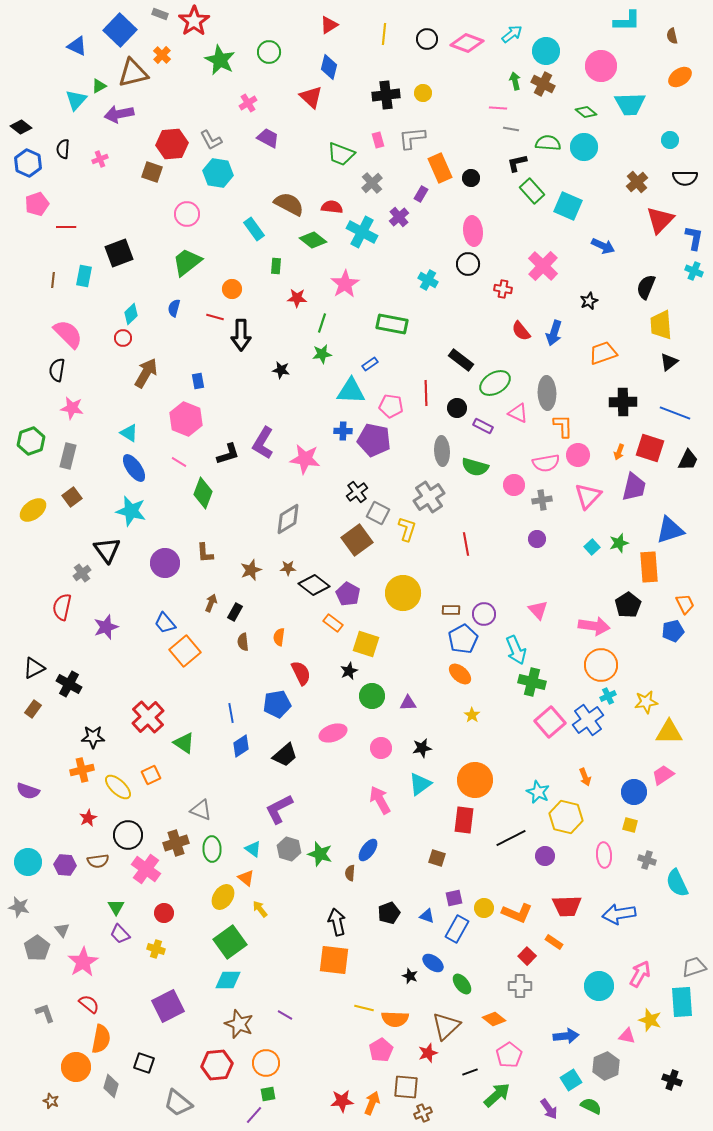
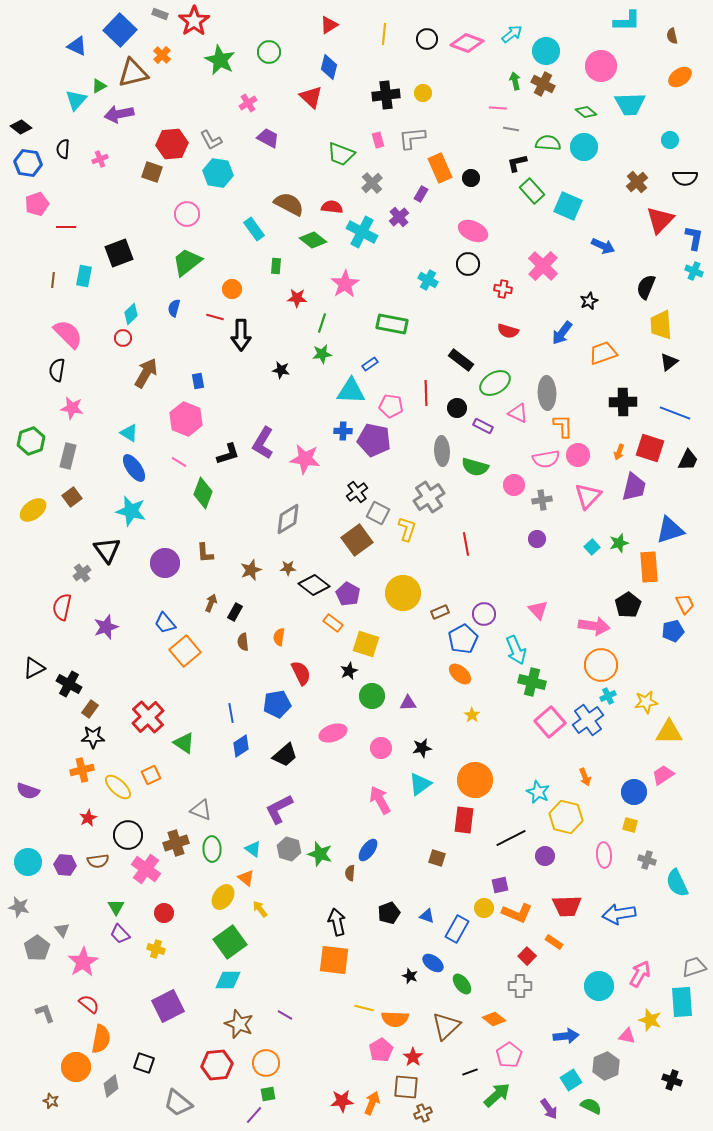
blue hexagon at (28, 163): rotated 16 degrees counterclockwise
pink ellipse at (473, 231): rotated 60 degrees counterclockwise
red semicircle at (521, 331): moved 13 px left; rotated 35 degrees counterclockwise
blue arrow at (554, 333): moved 8 px right; rotated 20 degrees clockwise
pink semicircle at (546, 463): moved 4 px up
brown rectangle at (451, 610): moved 11 px left, 2 px down; rotated 24 degrees counterclockwise
brown rectangle at (33, 709): moved 57 px right
purple square at (454, 898): moved 46 px right, 13 px up
red star at (428, 1053): moved 15 px left, 4 px down; rotated 18 degrees counterclockwise
gray diamond at (111, 1086): rotated 35 degrees clockwise
